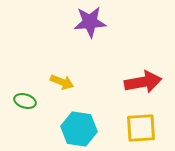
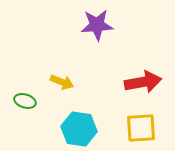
purple star: moved 7 px right, 3 px down
